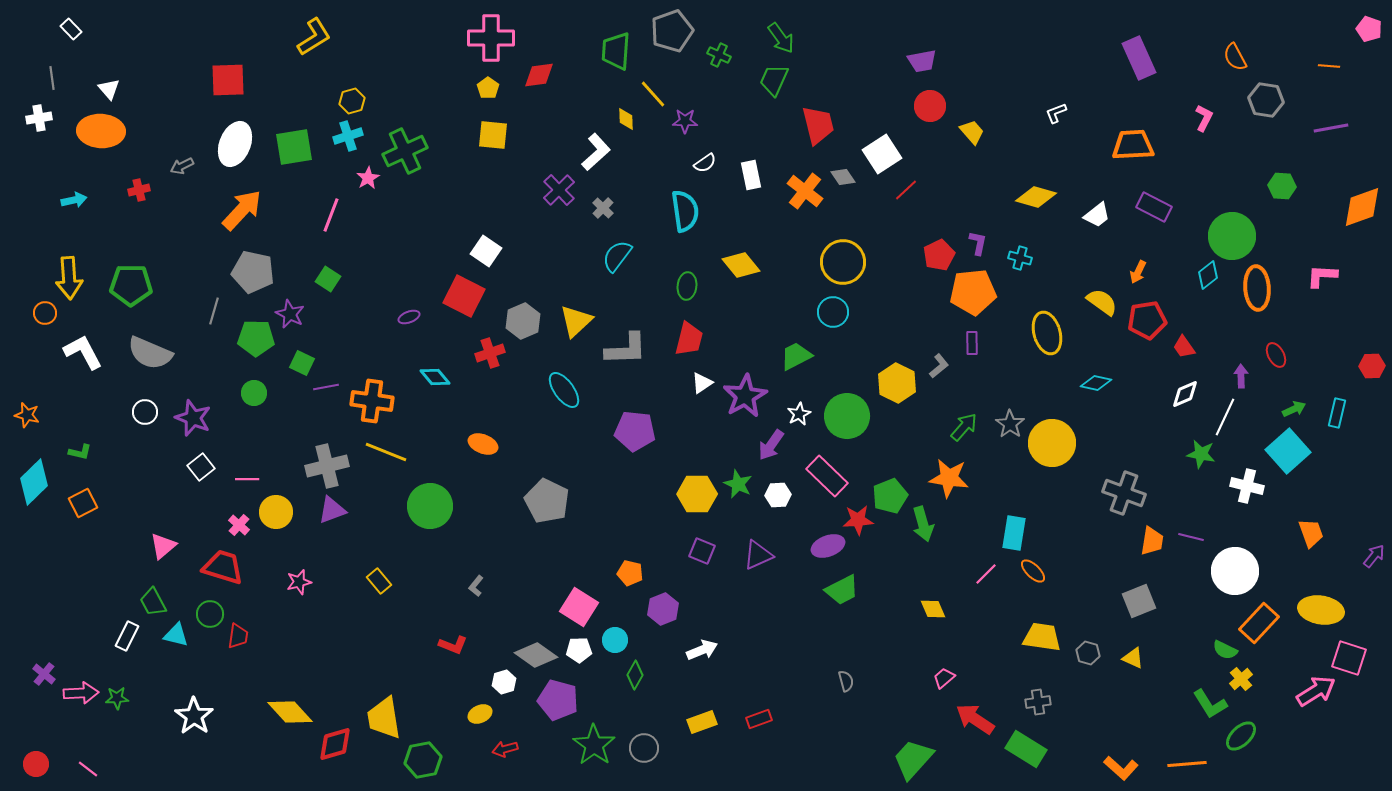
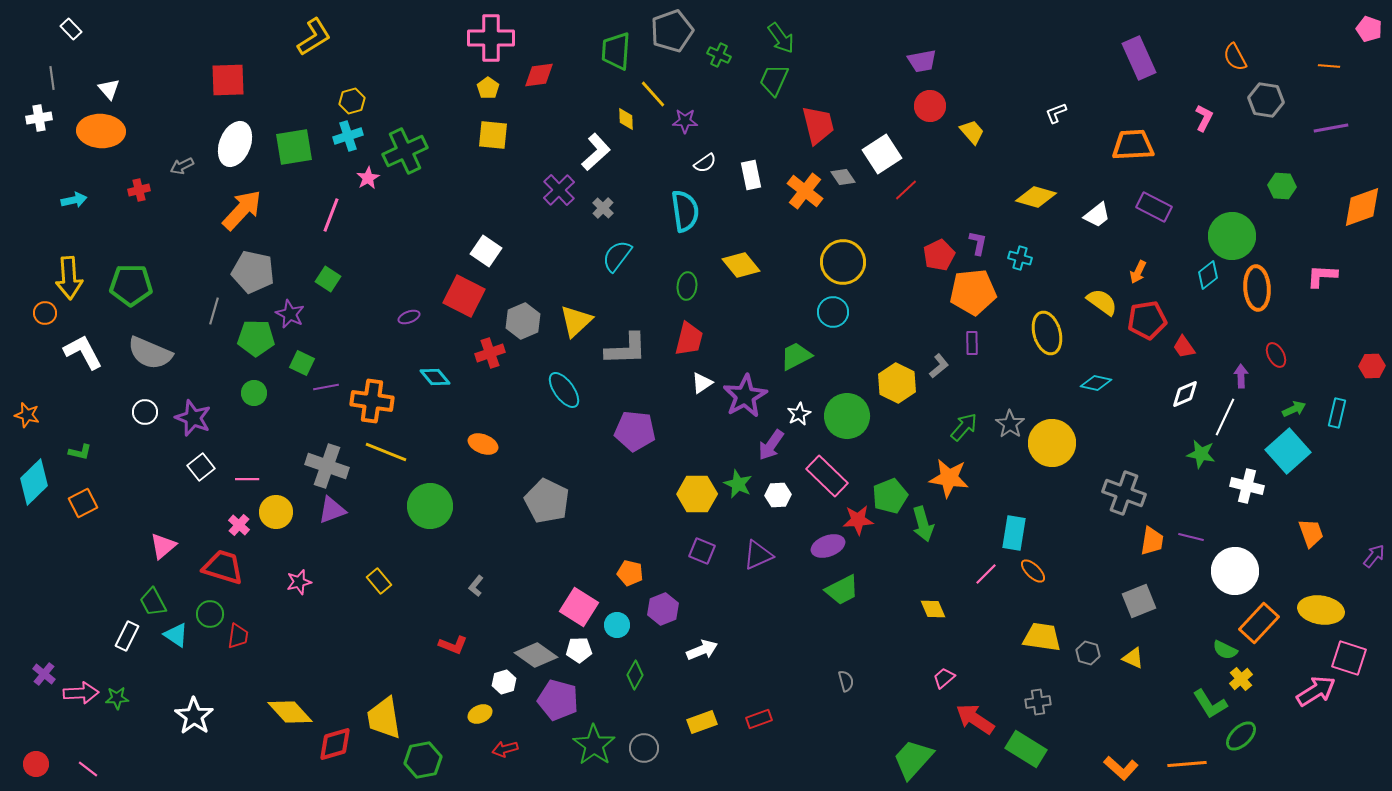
gray cross at (327, 466): rotated 33 degrees clockwise
cyan triangle at (176, 635): rotated 20 degrees clockwise
cyan circle at (615, 640): moved 2 px right, 15 px up
